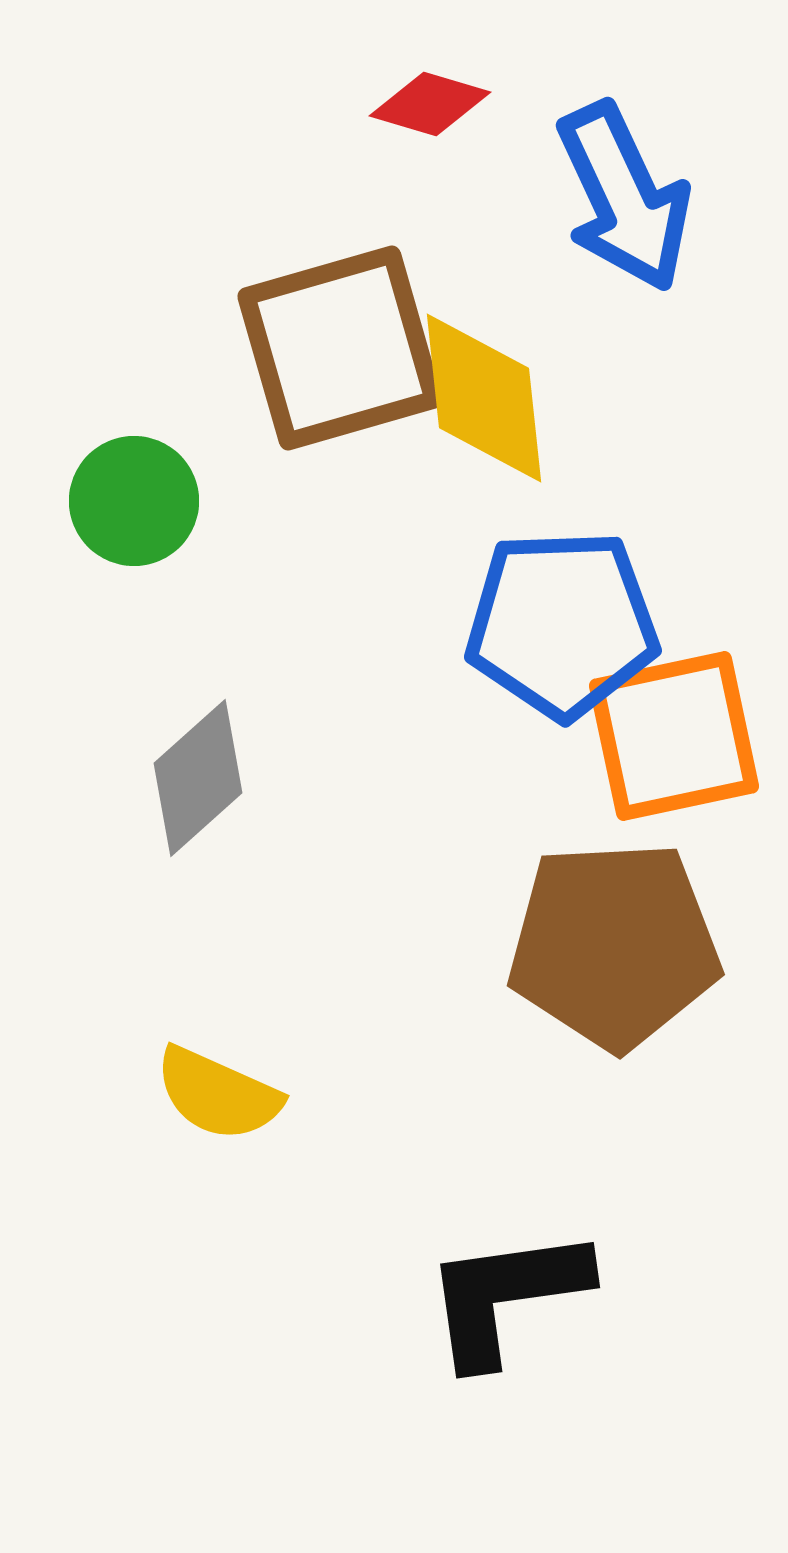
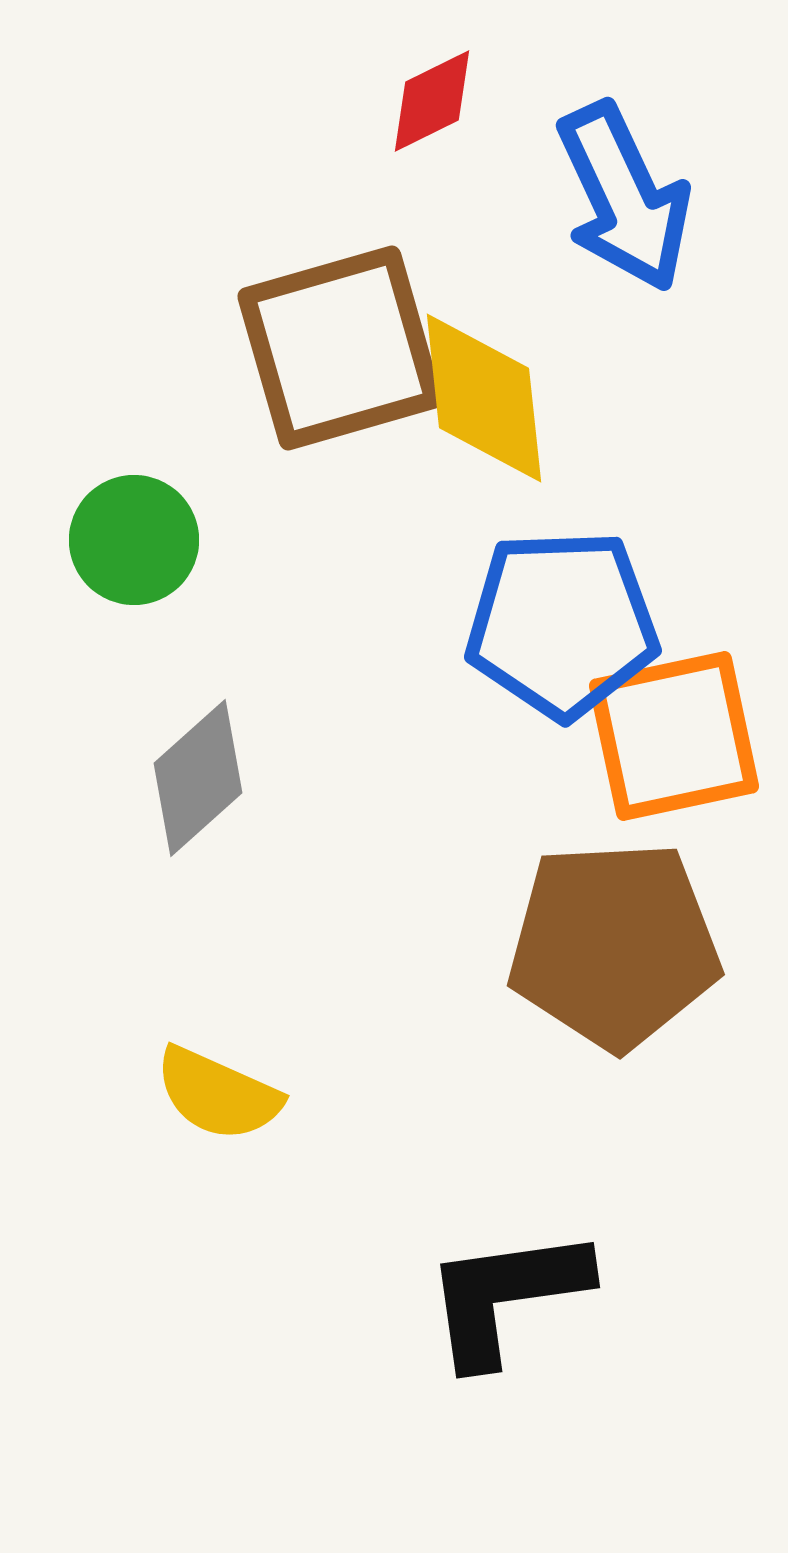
red diamond: moved 2 px right, 3 px up; rotated 43 degrees counterclockwise
green circle: moved 39 px down
